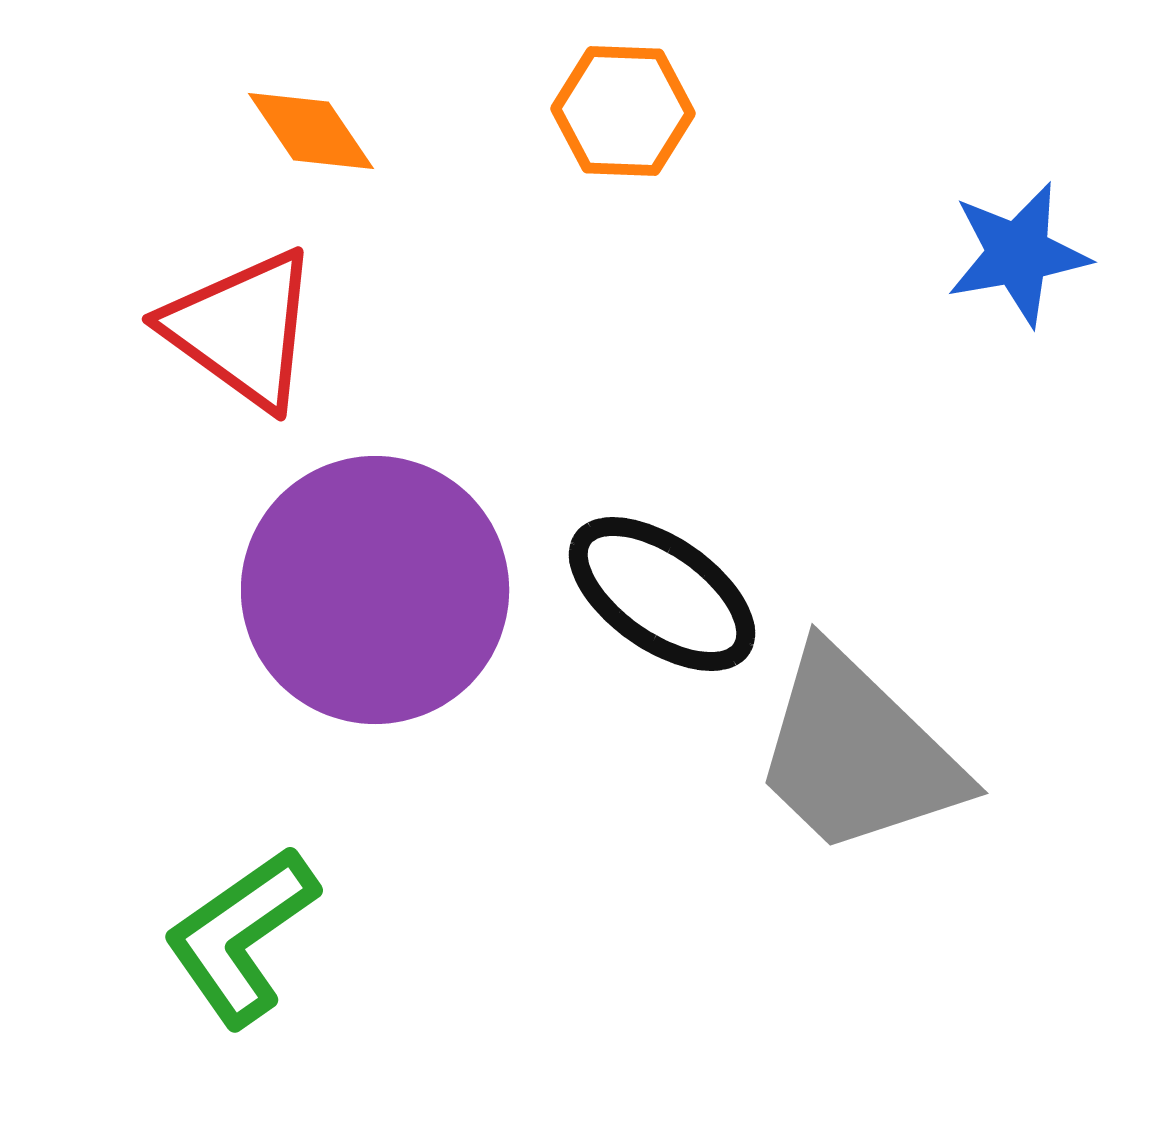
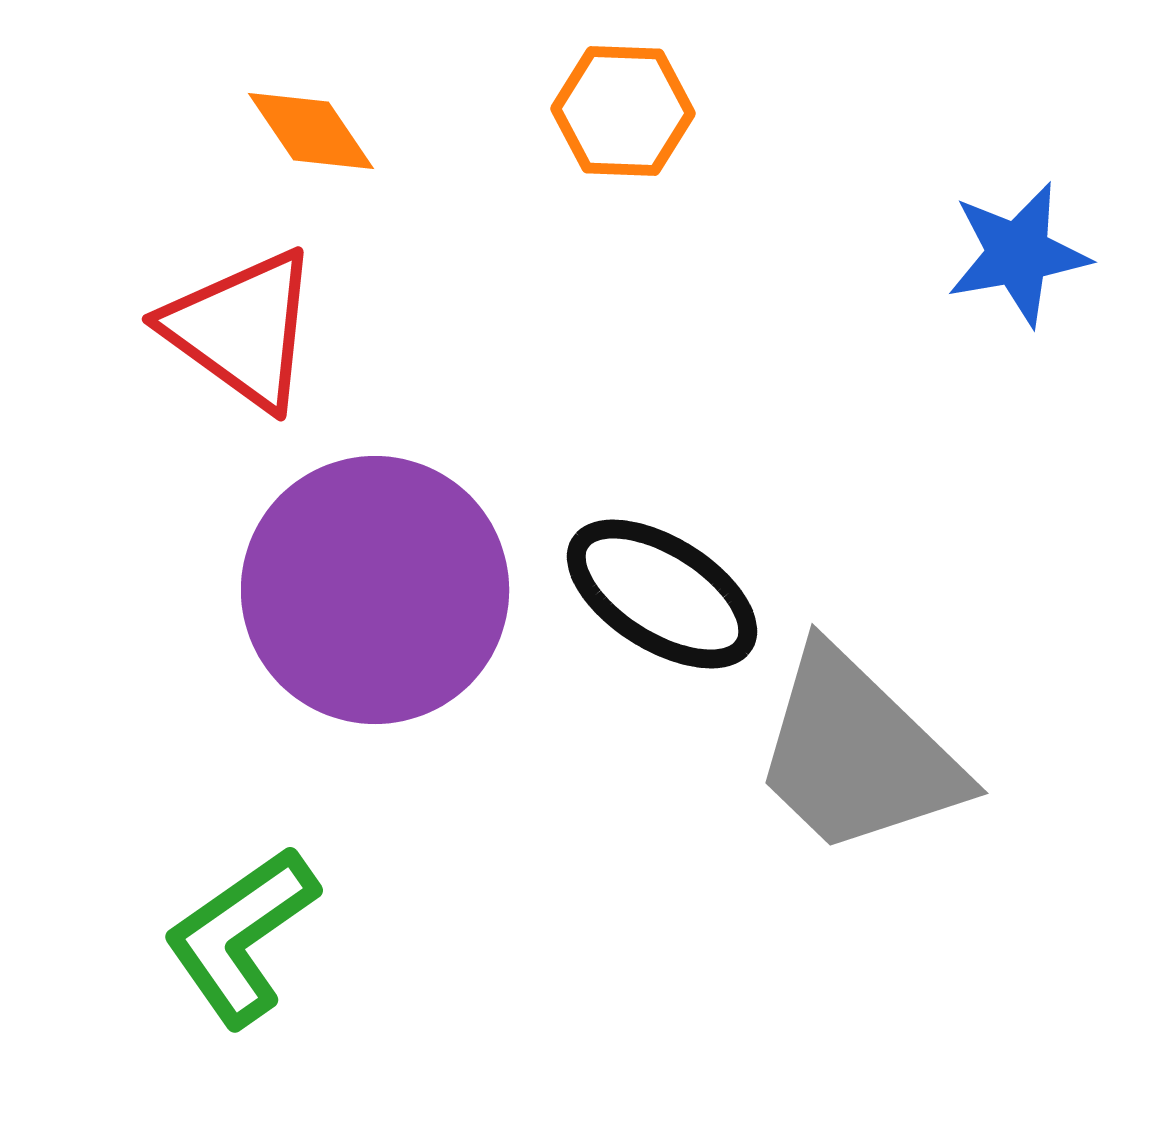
black ellipse: rotated 3 degrees counterclockwise
